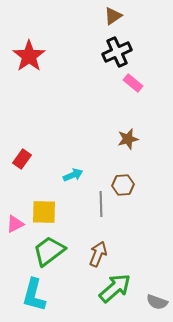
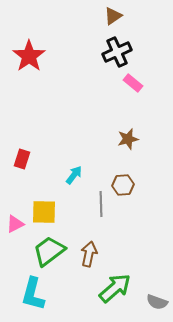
red rectangle: rotated 18 degrees counterclockwise
cyan arrow: moved 1 px right; rotated 30 degrees counterclockwise
brown arrow: moved 9 px left; rotated 10 degrees counterclockwise
cyan L-shape: moved 1 px left, 1 px up
